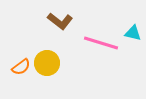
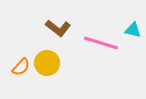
brown L-shape: moved 2 px left, 7 px down
cyan triangle: moved 3 px up
orange semicircle: rotated 12 degrees counterclockwise
